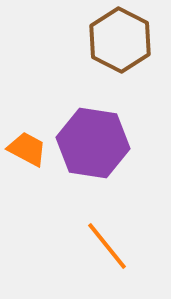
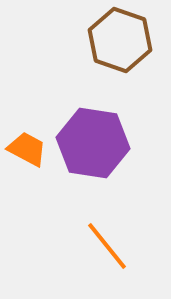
brown hexagon: rotated 8 degrees counterclockwise
